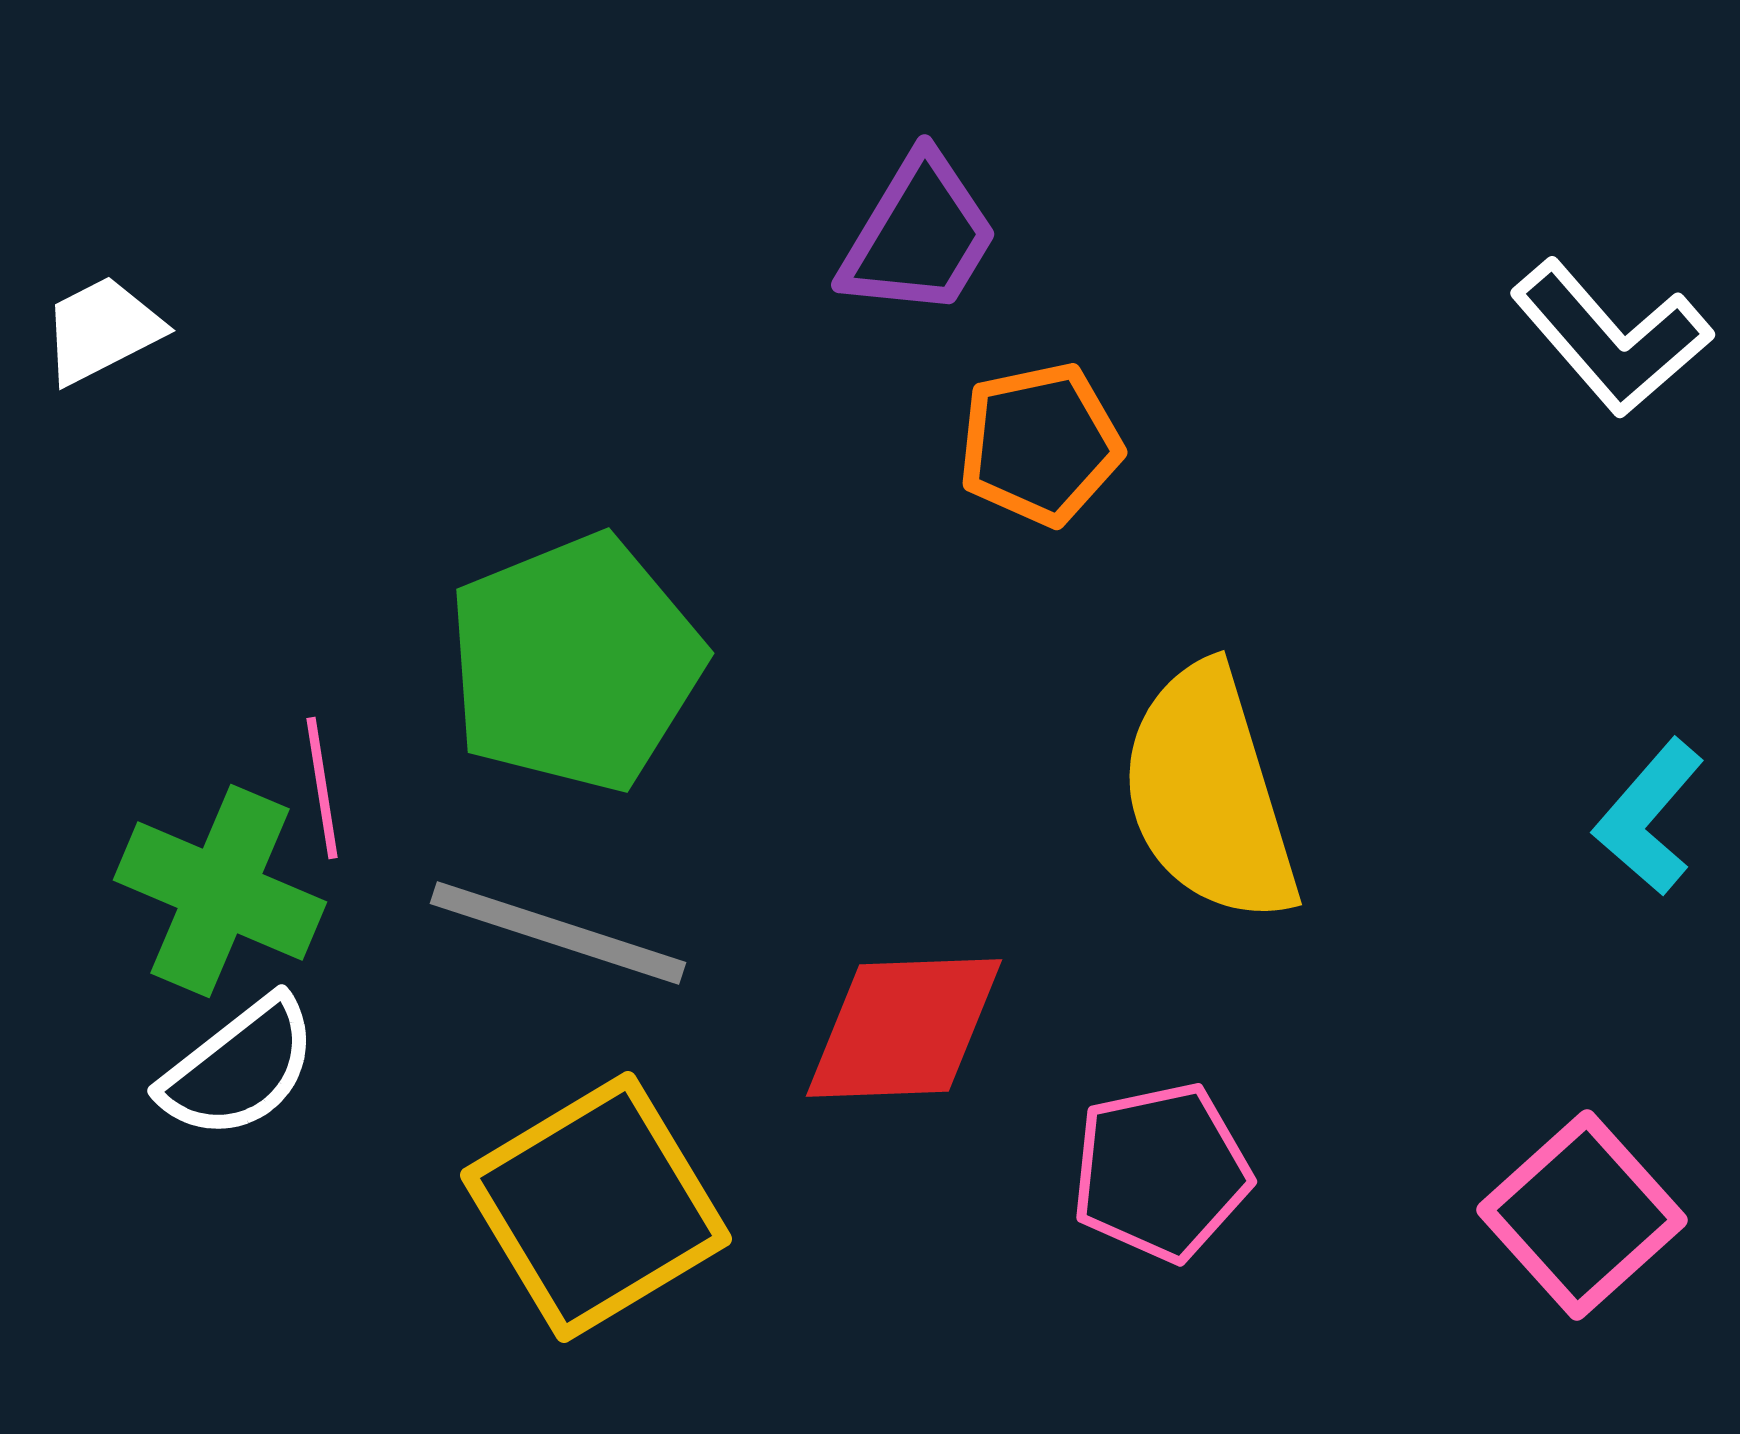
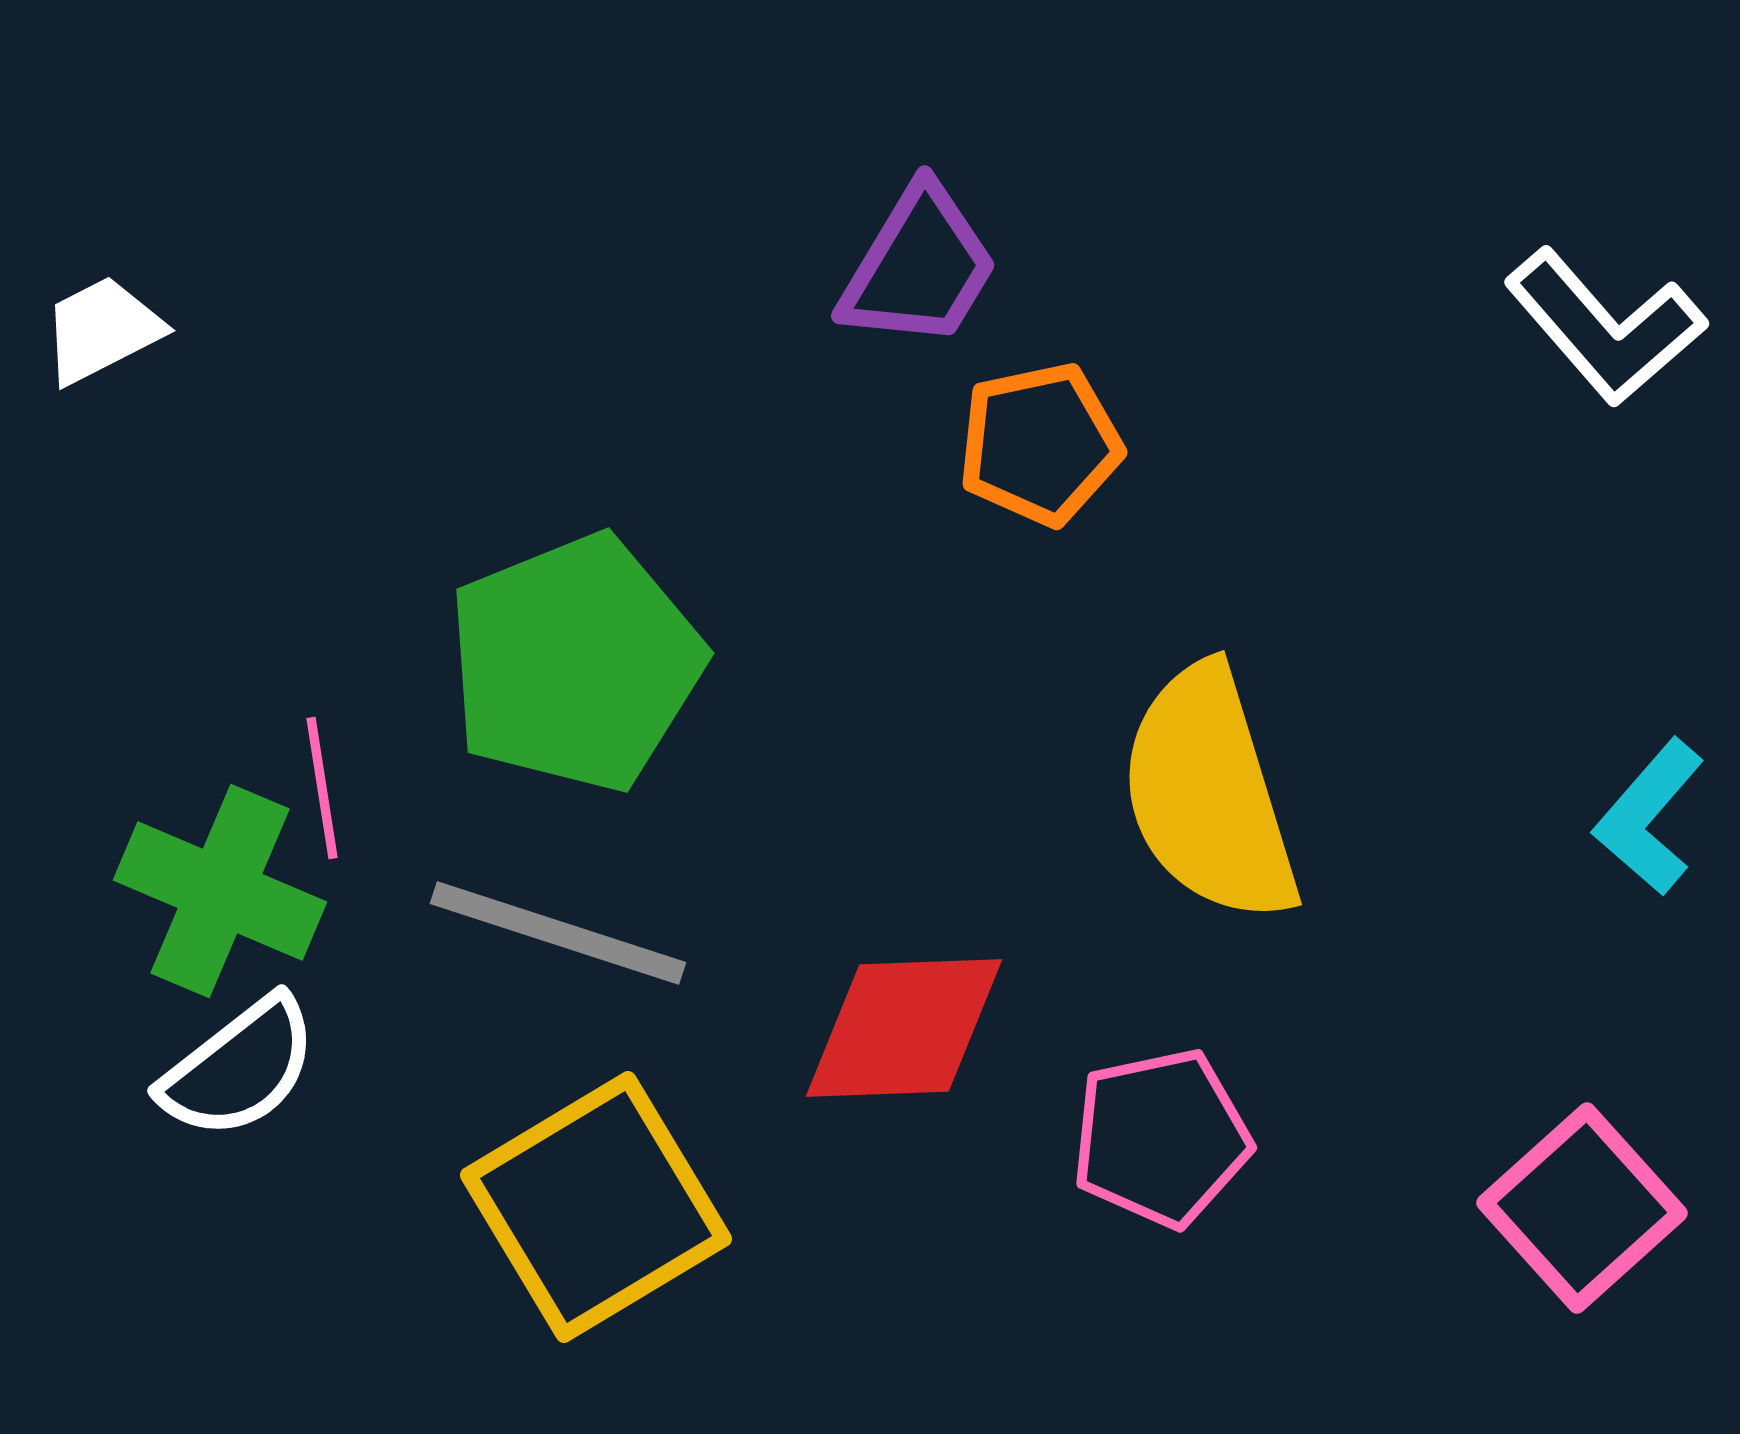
purple trapezoid: moved 31 px down
white L-shape: moved 6 px left, 11 px up
pink pentagon: moved 34 px up
pink square: moved 7 px up
